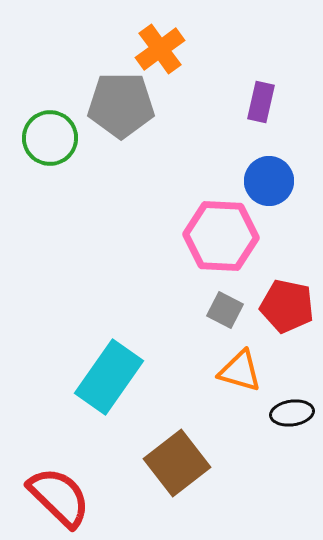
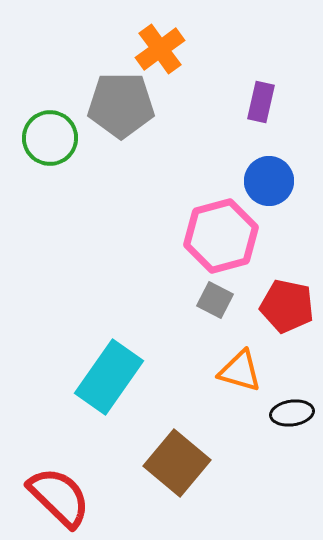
pink hexagon: rotated 18 degrees counterclockwise
gray square: moved 10 px left, 10 px up
brown square: rotated 12 degrees counterclockwise
